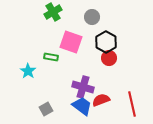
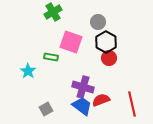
gray circle: moved 6 px right, 5 px down
